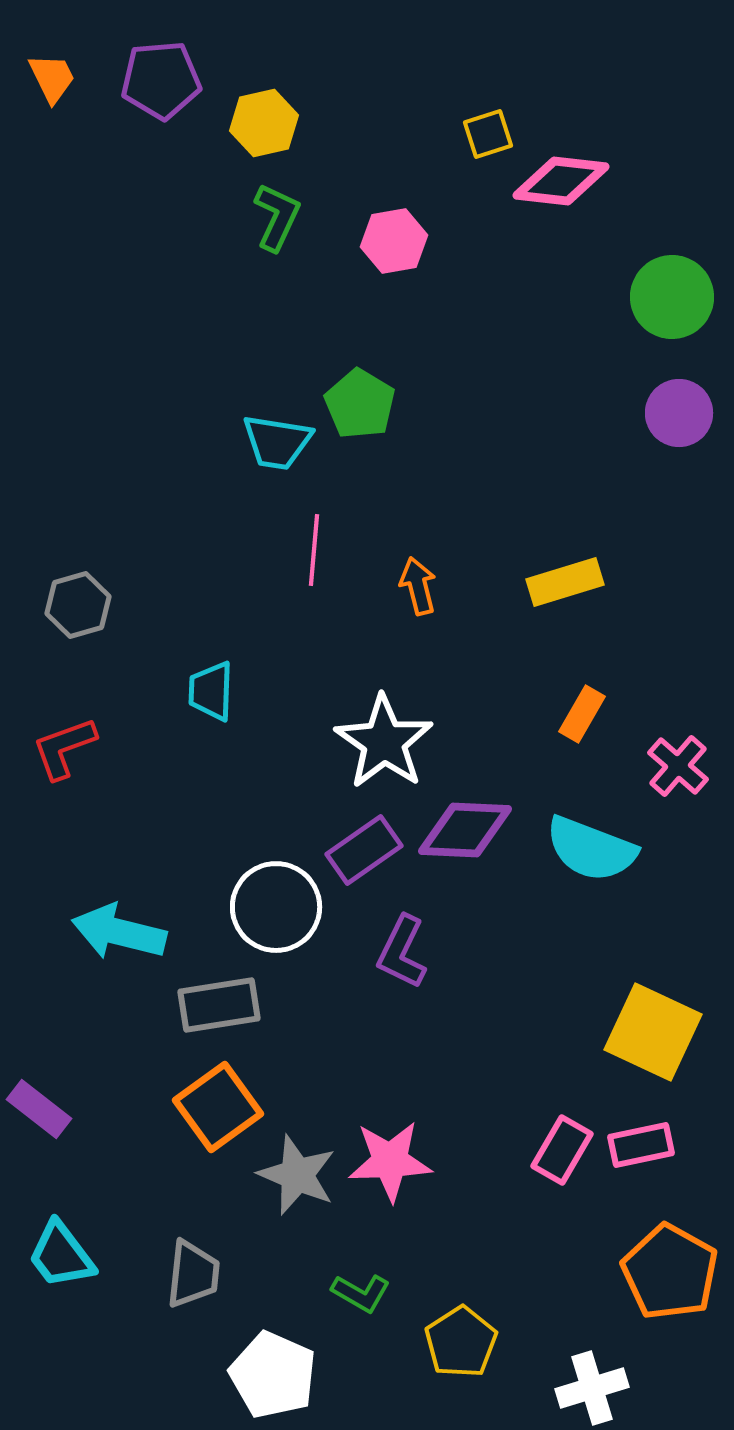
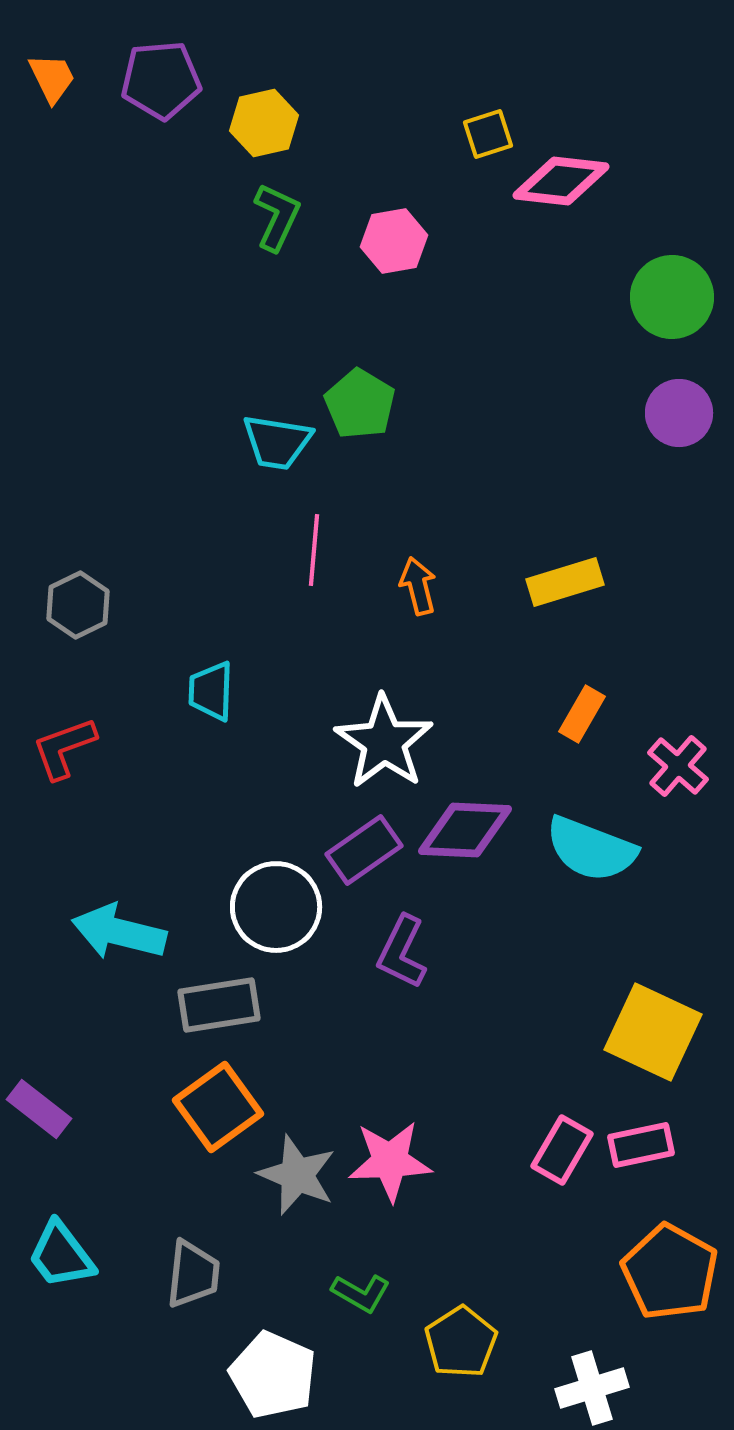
gray hexagon at (78, 605): rotated 10 degrees counterclockwise
